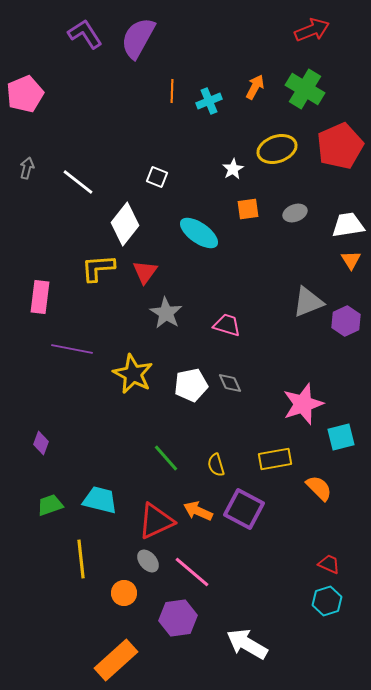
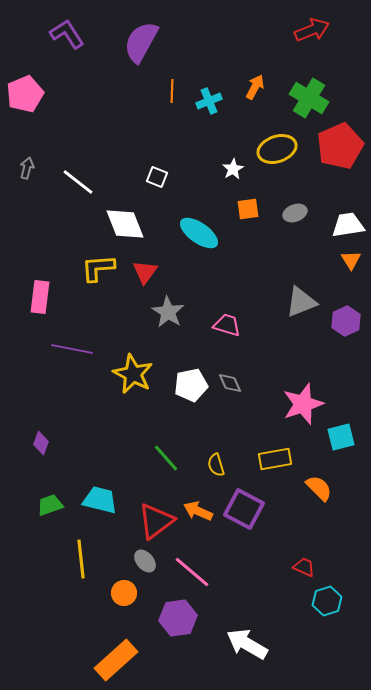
purple L-shape at (85, 34): moved 18 px left
purple semicircle at (138, 38): moved 3 px right, 4 px down
green cross at (305, 89): moved 4 px right, 9 px down
white diamond at (125, 224): rotated 60 degrees counterclockwise
gray triangle at (308, 302): moved 7 px left
gray star at (166, 313): moved 2 px right, 1 px up
red triangle at (156, 521): rotated 12 degrees counterclockwise
gray ellipse at (148, 561): moved 3 px left
red trapezoid at (329, 564): moved 25 px left, 3 px down
